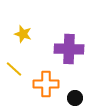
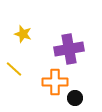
purple cross: rotated 12 degrees counterclockwise
orange cross: moved 9 px right, 2 px up
